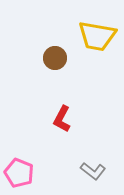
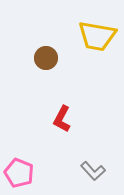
brown circle: moved 9 px left
gray L-shape: rotated 10 degrees clockwise
